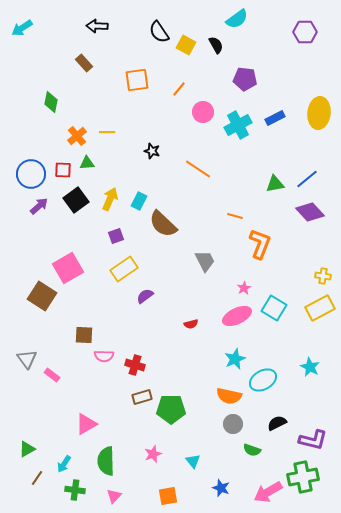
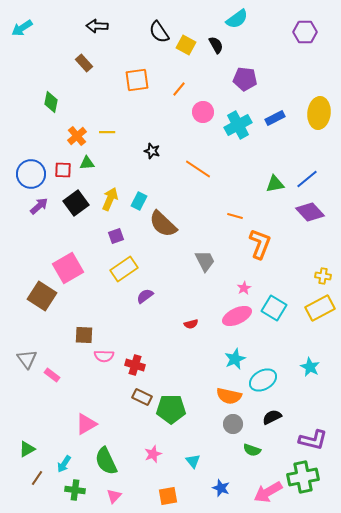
black square at (76, 200): moved 3 px down
brown rectangle at (142, 397): rotated 42 degrees clockwise
black semicircle at (277, 423): moved 5 px left, 6 px up
green semicircle at (106, 461): rotated 24 degrees counterclockwise
